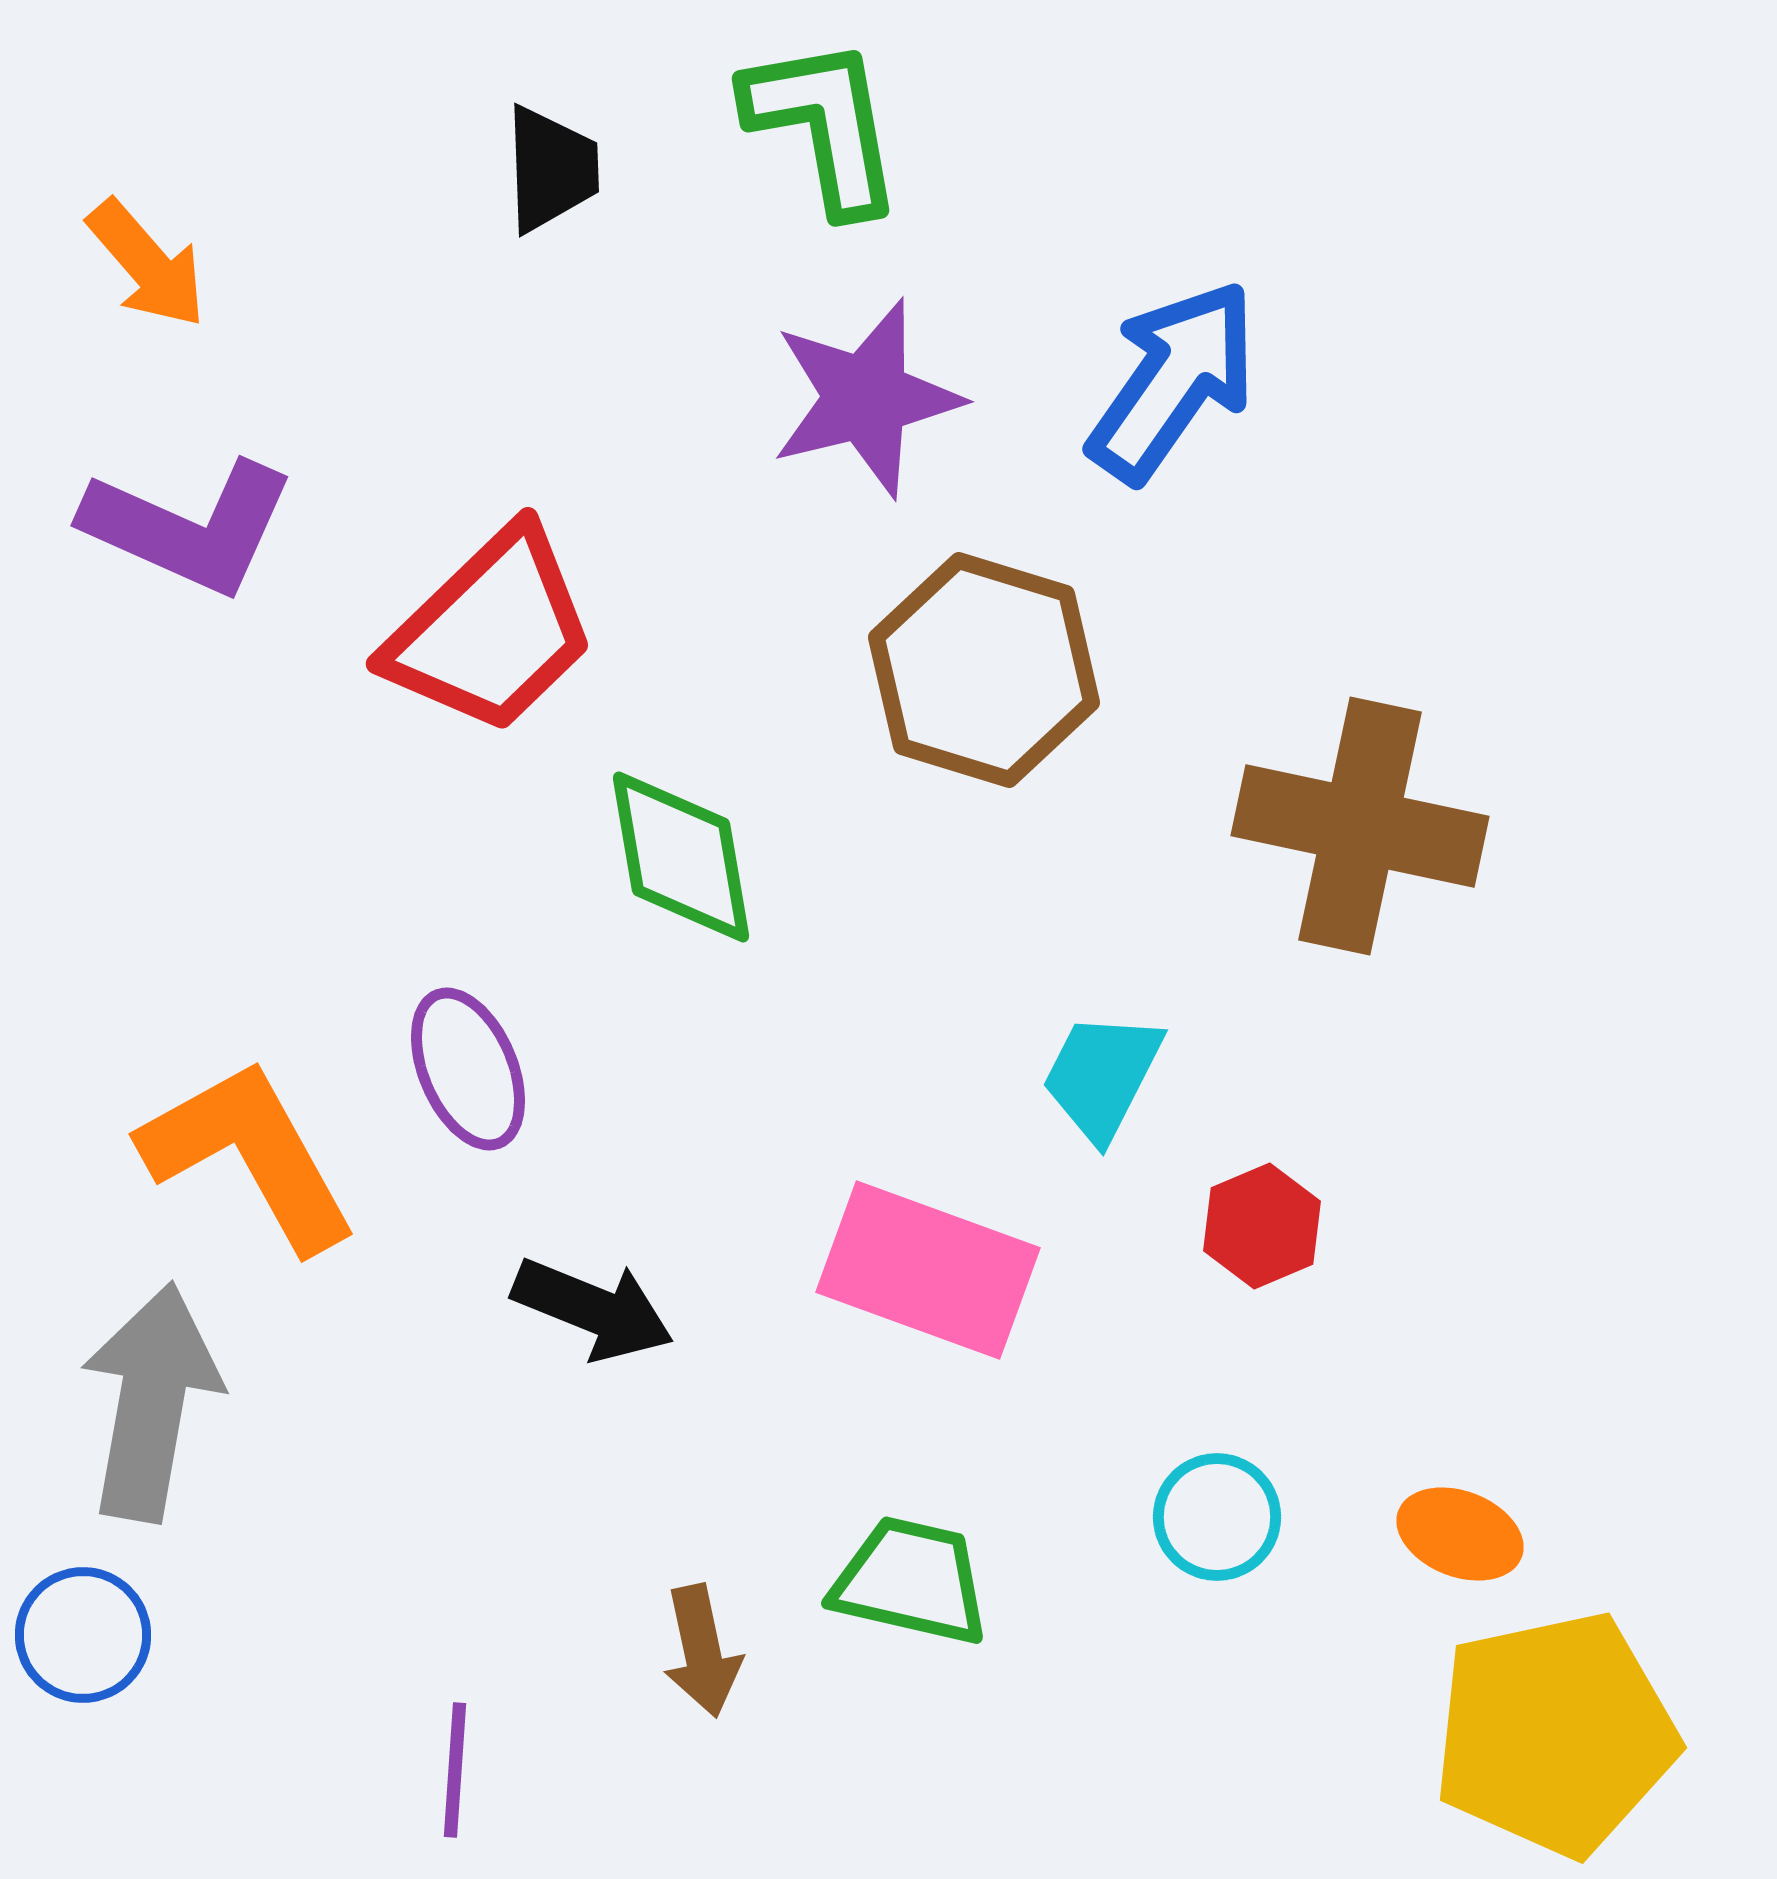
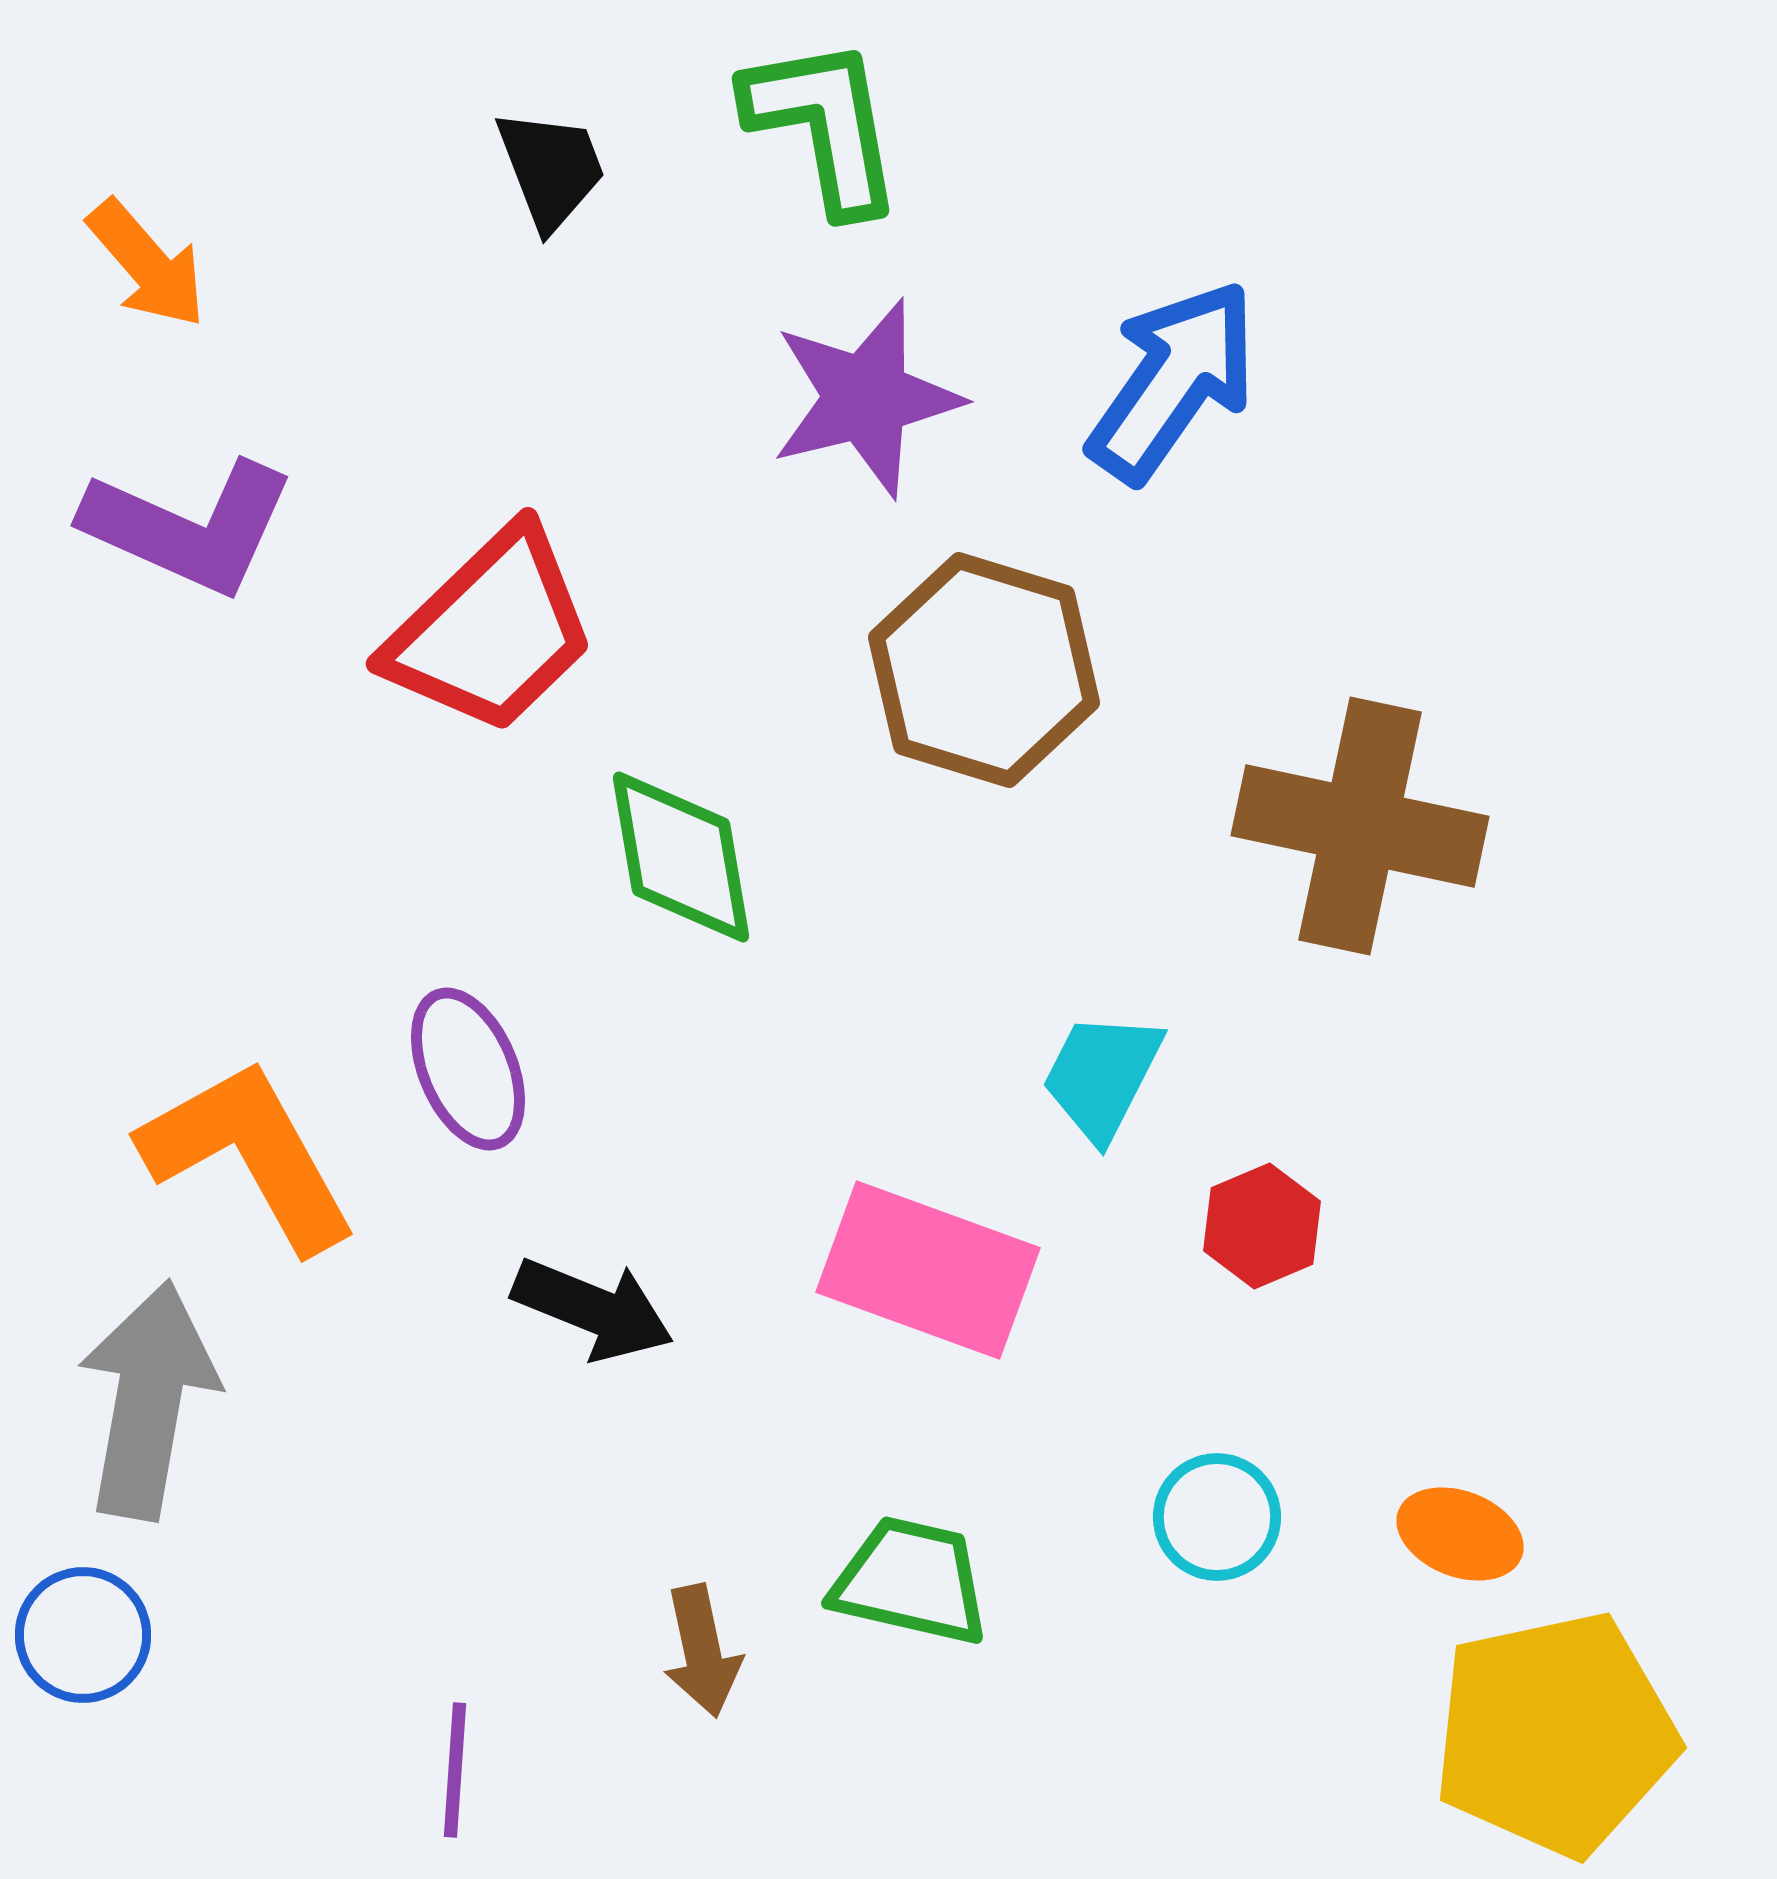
black trapezoid: rotated 19 degrees counterclockwise
gray arrow: moved 3 px left, 2 px up
